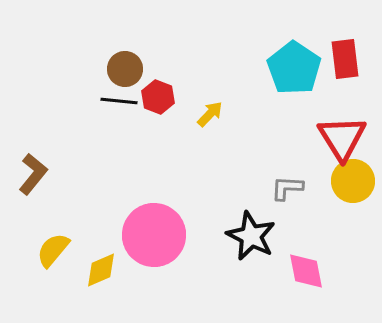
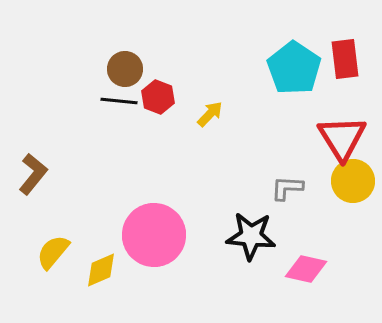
black star: rotated 21 degrees counterclockwise
yellow semicircle: moved 2 px down
pink diamond: moved 2 px up; rotated 66 degrees counterclockwise
